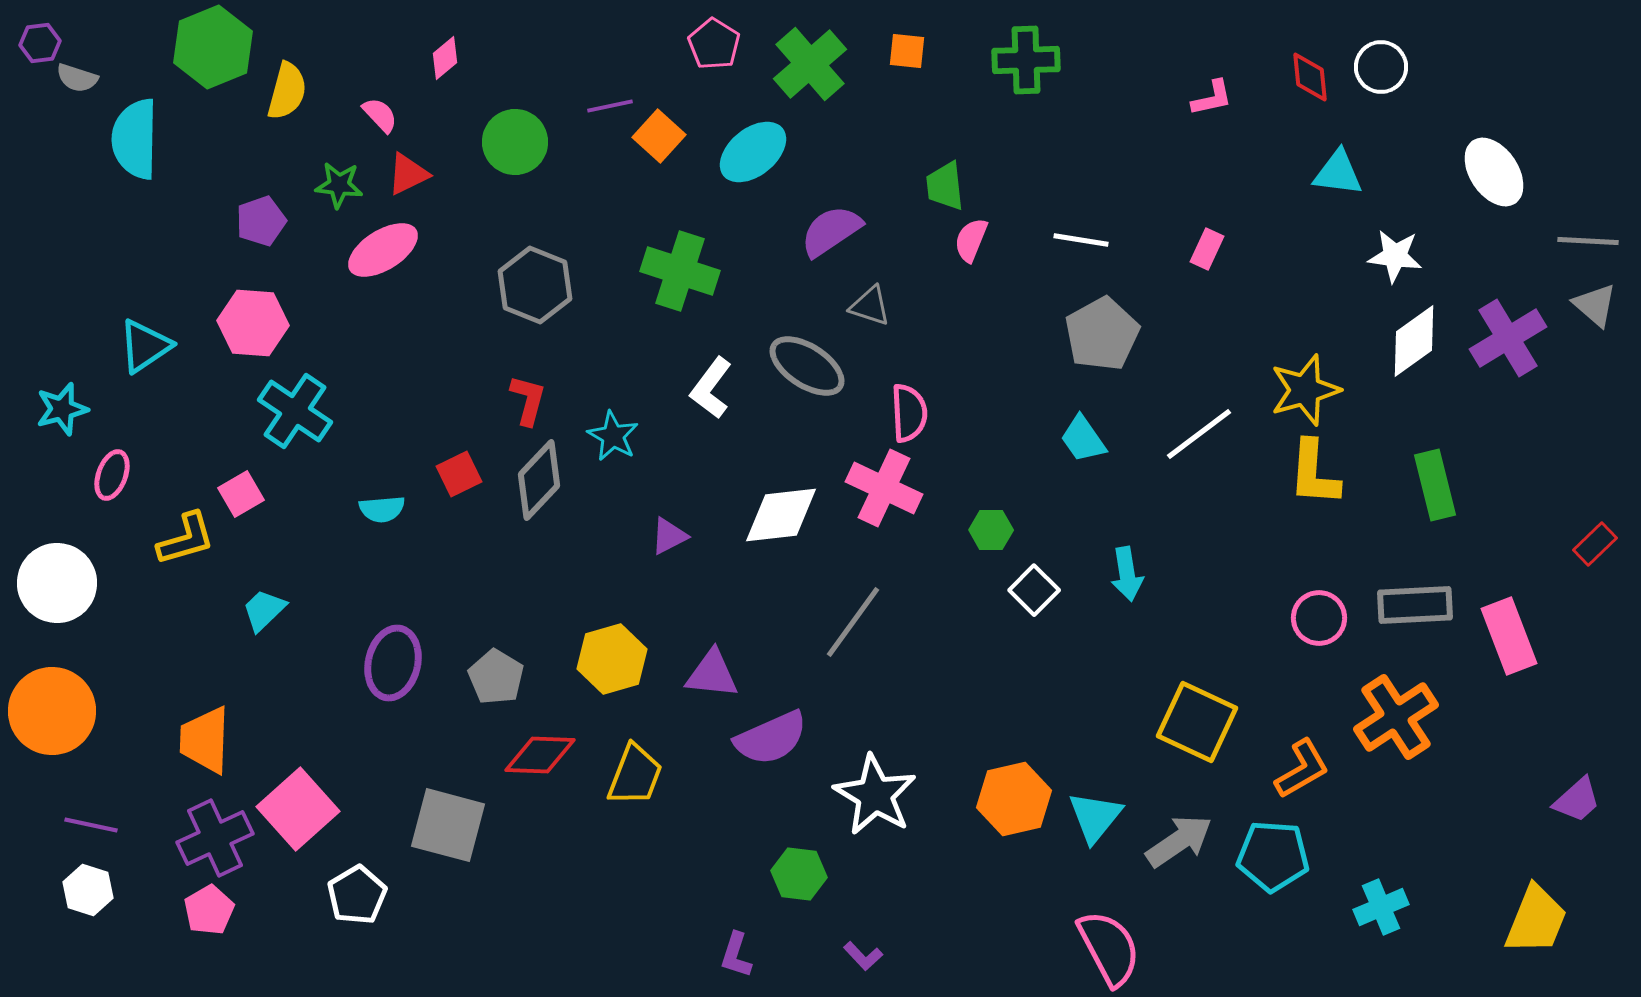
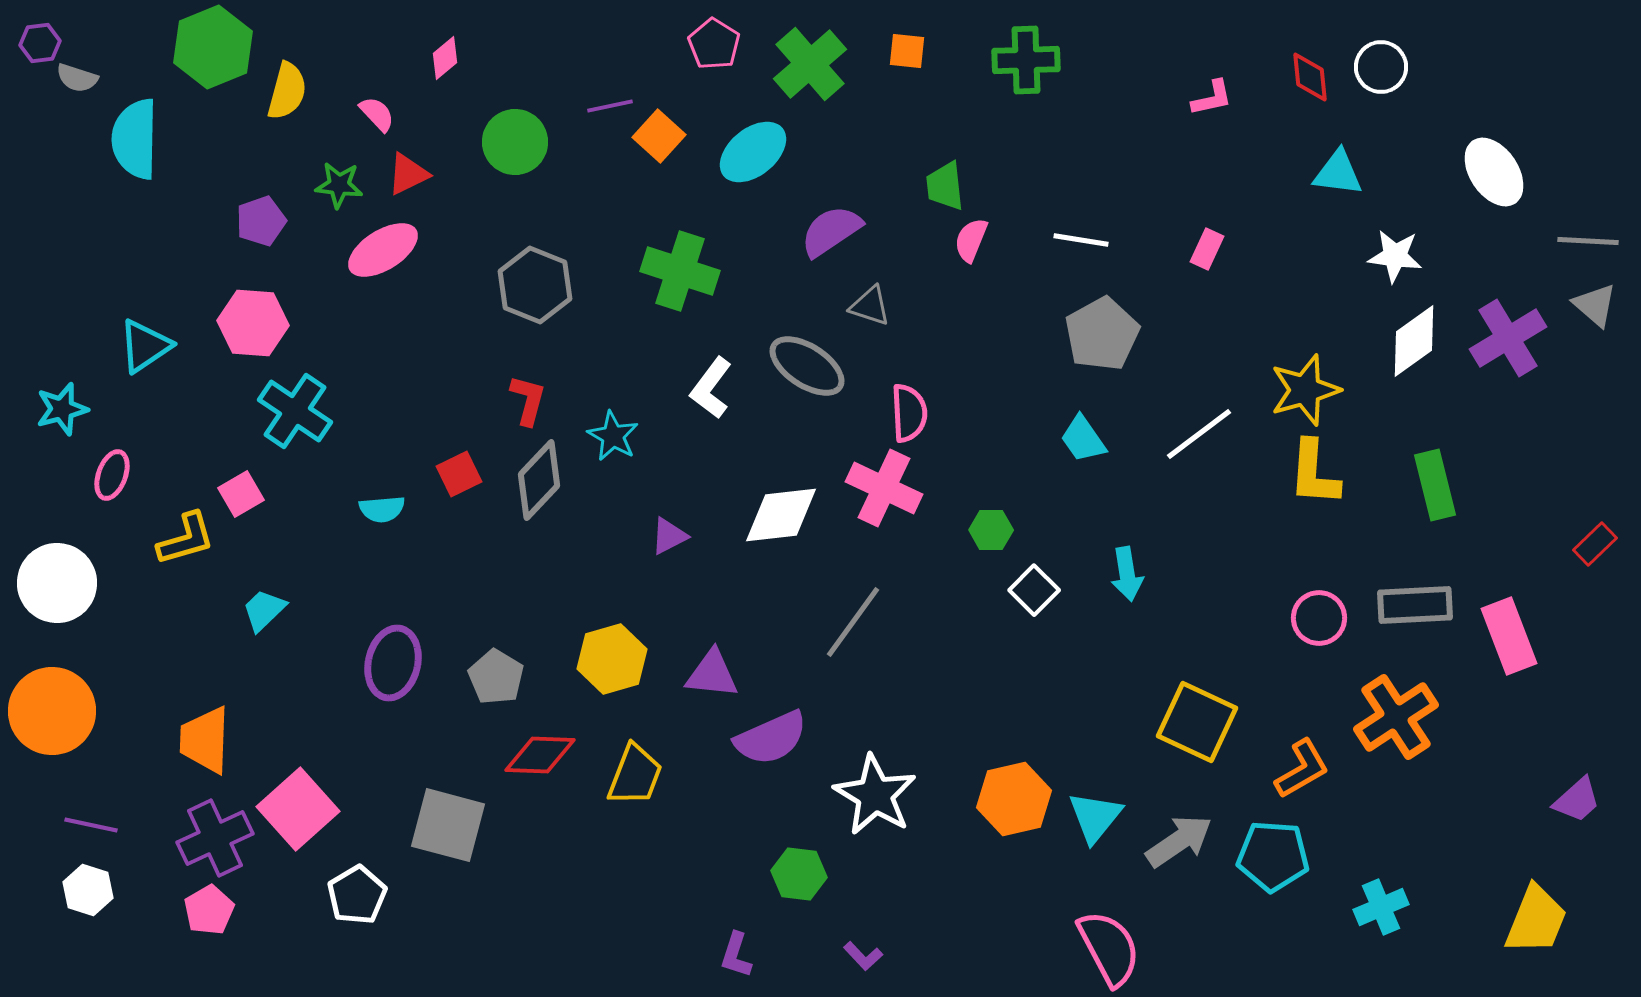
pink semicircle at (380, 115): moved 3 px left, 1 px up
